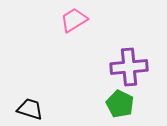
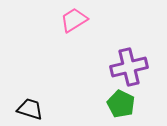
purple cross: rotated 9 degrees counterclockwise
green pentagon: moved 1 px right
